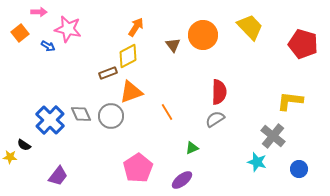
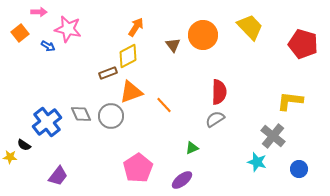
orange line: moved 3 px left, 7 px up; rotated 12 degrees counterclockwise
blue cross: moved 3 px left, 2 px down; rotated 8 degrees clockwise
